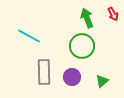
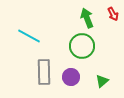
purple circle: moved 1 px left
